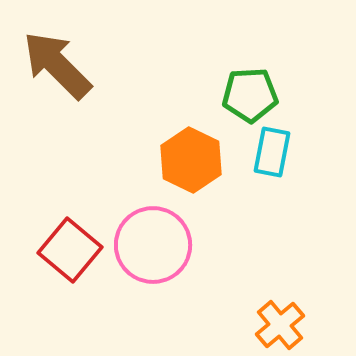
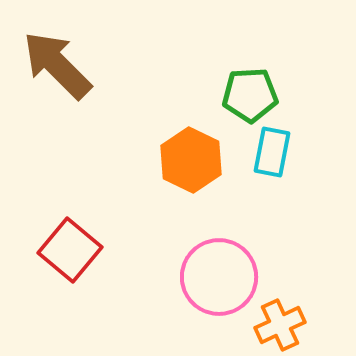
pink circle: moved 66 px right, 32 px down
orange cross: rotated 15 degrees clockwise
